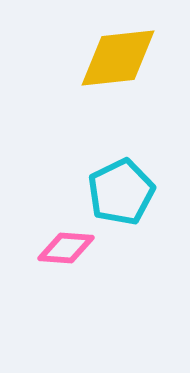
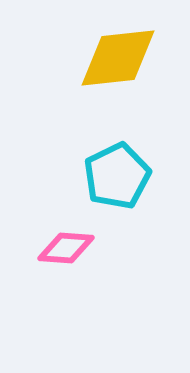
cyan pentagon: moved 4 px left, 16 px up
